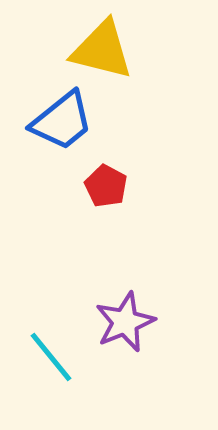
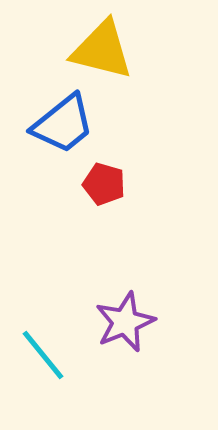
blue trapezoid: moved 1 px right, 3 px down
red pentagon: moved 2 px left, 2 px up; rotated 12 degrees counterclockwise
cyan line: moved 8 px left, 2 px up
